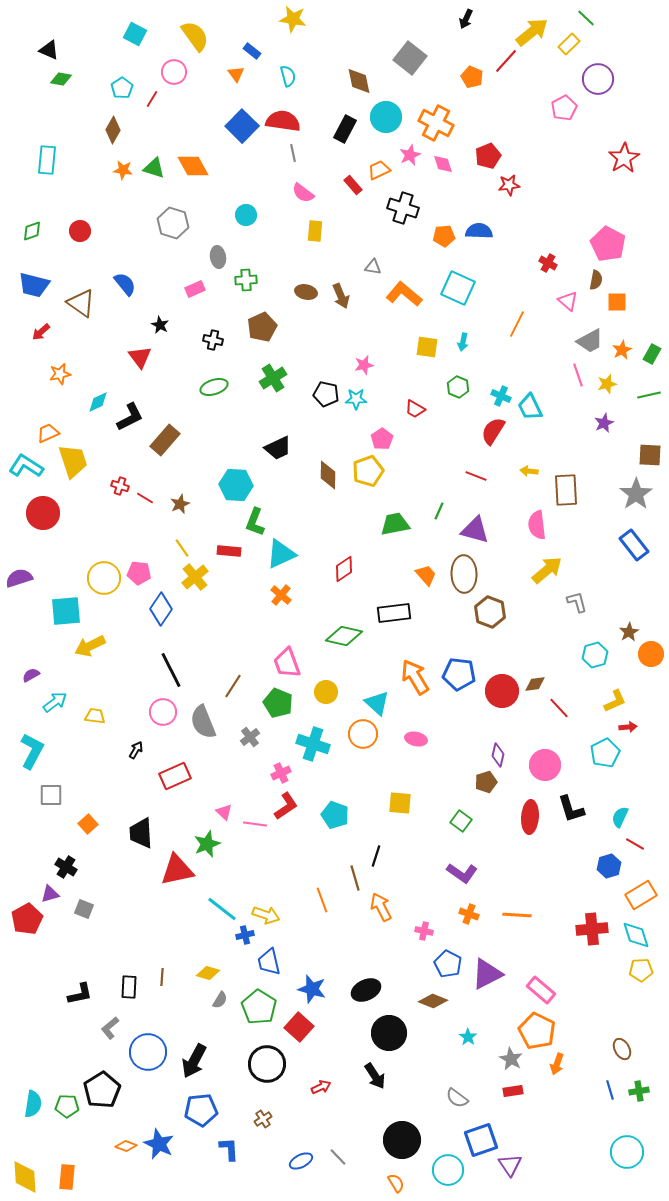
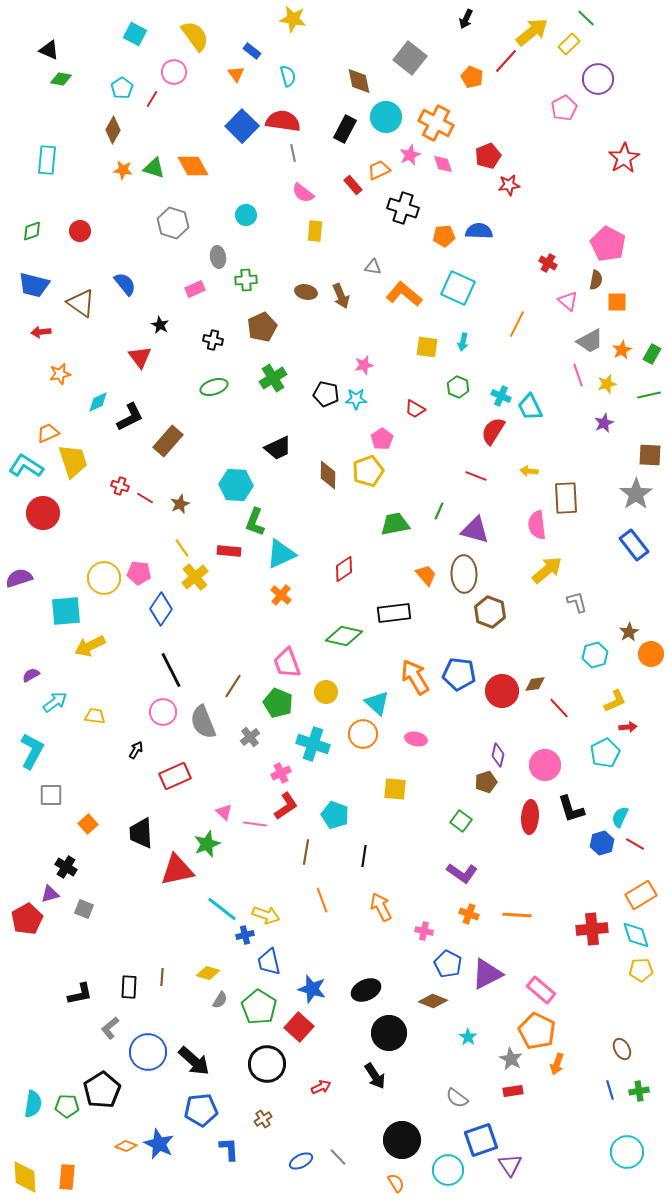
red arrow at (41, 332): rotated 36 degrees clockwise
brown rectangle at (165, 440): moved 3 px right, 1 px down
brown rectangle at (566, 490): moved 8 px down
yellow square at (400, 803): moved 5 px left, 14 px up
black line at (376, 856): moved 12 px left; rotated 10 degrees counterclockwise
blue hexagon at (609, 866): moved 7 px left, 23 px up
brown line at (355, 878): moved 49 px left, 26 px up; rotated 25 degrees clockwise
black arrow at (194, 1061): rotated 76 degrees counterclockwise
